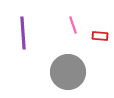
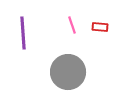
pink line: moved 1 px left
red rectangle: moved 9 px up
